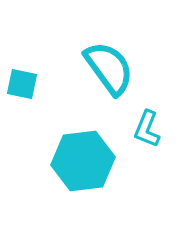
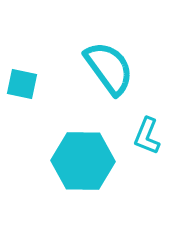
cyan L-shape: moved 7 px down
cyan hexagon: rotated 8 degrees clockwise
